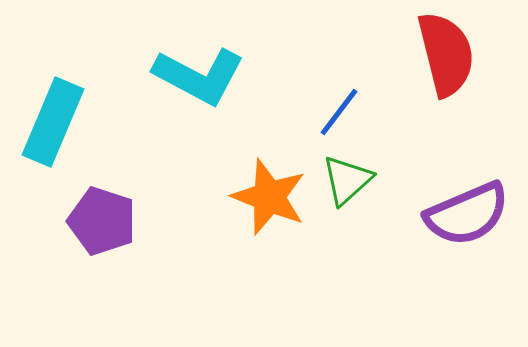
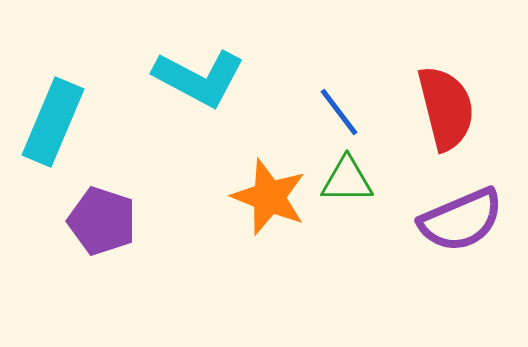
red semicircle: moved 54 px down
cyan L-shape: moved 2 px down
blue line: rotated 74 degrees counterclockwise
green triangle: rotated 42 degrees clockwise
purple semicircle: moved 6 px left, 6 px down
